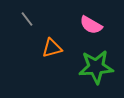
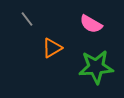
pink semicircle: moved 1 px up
orange triangle: rotated 15 degrees counterclockwise
